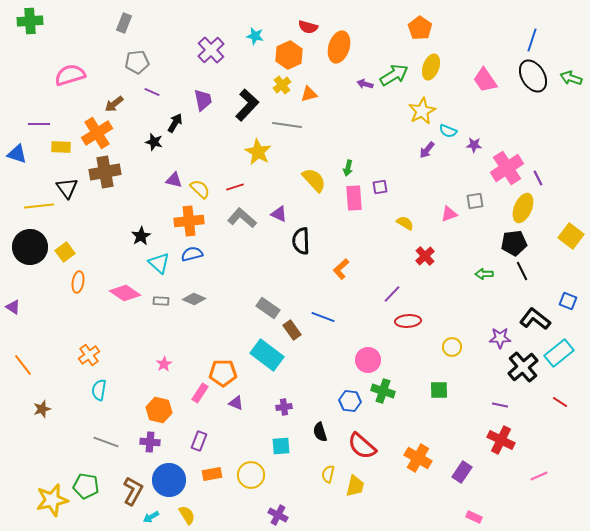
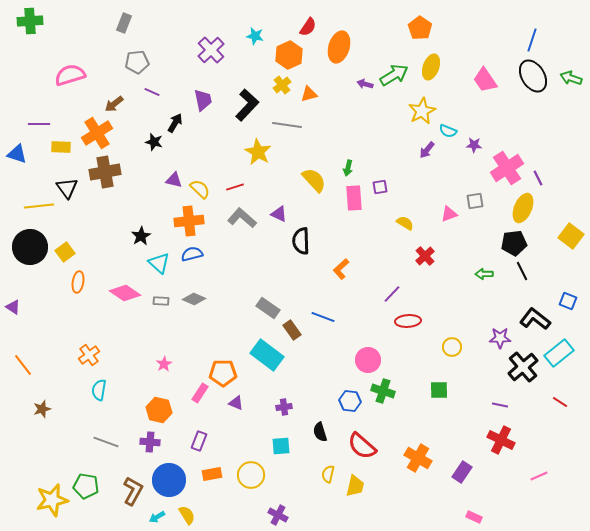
red semicircle at (308, 27): rotated 72 degrees counterclockwise
cyan arrow at (151, 517): moved 6 px right
